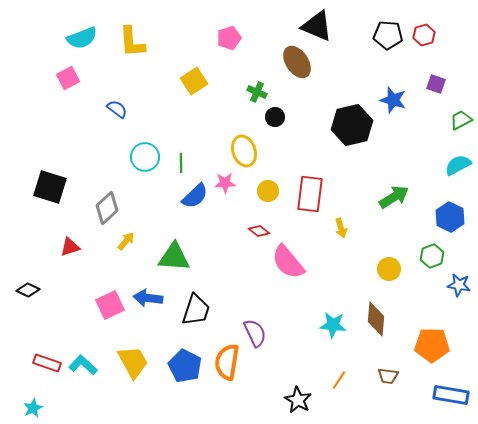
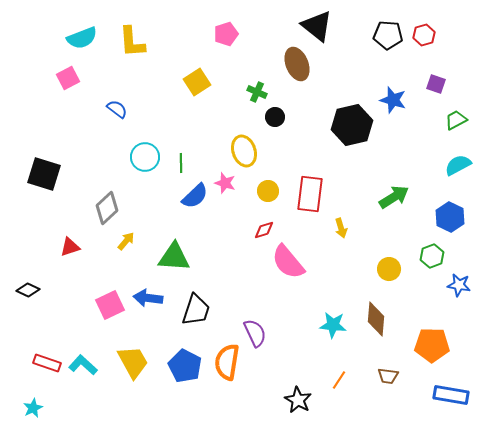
black triangle at (317, 26): rotated 16 degrees clockwise
pink pentagon at (229, 38): moved 3 px left, 4 px up
brown ellipse at (297, 62): moved 2 px down; rotated 12 degrees clockwise
yellow square at (194, 81): moved 3 px right, 1 px down
green trapezoid at (461, 120): moved 5 px left
pink star at (225, 183): rotated 20 degrees clockwise
black square at (50, 187): moved 6 px left, 13 px up
red diamond at (259, 231): moved 5 px right, 1 px up; rotated 55 degrees counterclockwise
